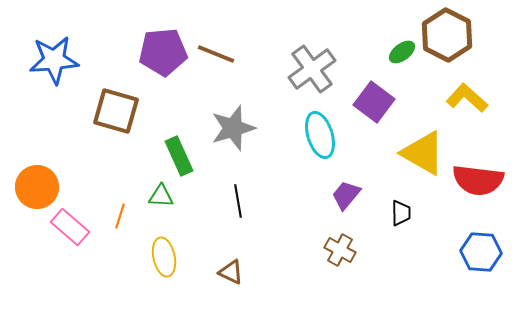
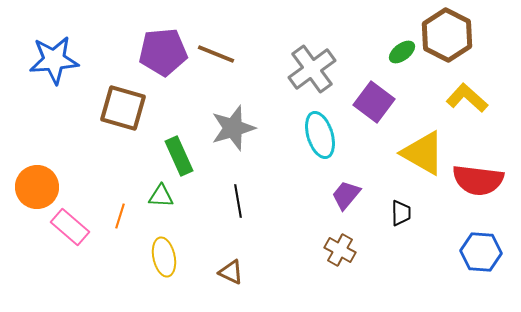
brown square: moved 7 px right, 3 px up
